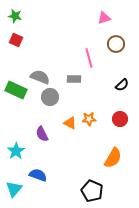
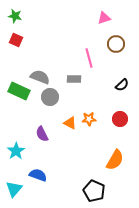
green rectangle: moved 3 px right, 1 px down
orange semicircle: moved 2 px right, 2 px down
black pentagon: moved 2 px right
